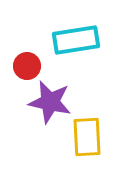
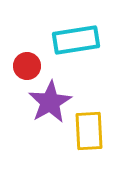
purple star: rotated 30 degrees clockwise
yellow rectangle: moved 2 px right, 6 px up
